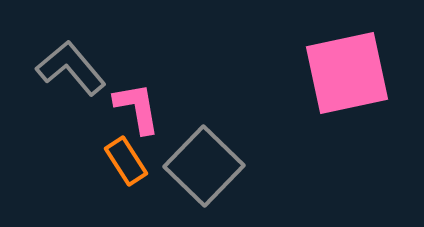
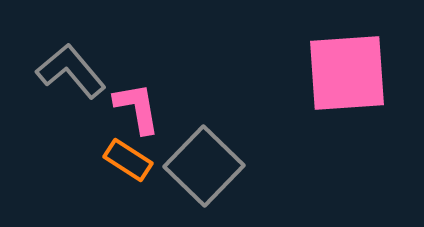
gray L-shape: moved 3 px down
pink square: rotated 8 degrees clockwise
orange rectangle: moved 2 px right, 1 px up; rotated 24 degrees counterclockwise
